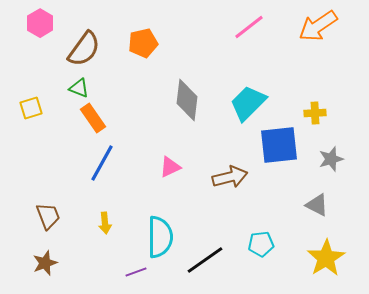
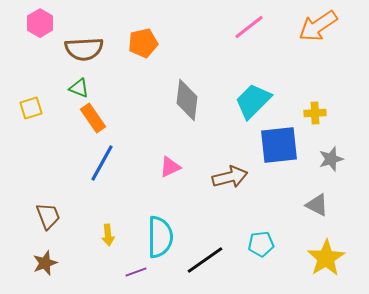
brown semicircle: rotated 51 degrees clockwise
cyan trapezoid: moved 5 px right, 2 px up
yellow arrow: moved 3 px right, 12 px down
